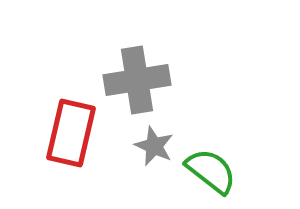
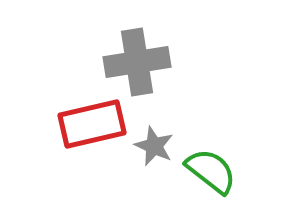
gray cross: moved 18 px up
red rectangle: moved 21 px right, 9 px up; rotated 64 degrees clockwise
